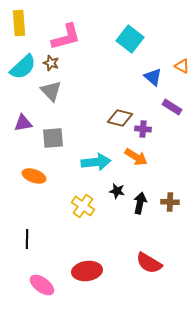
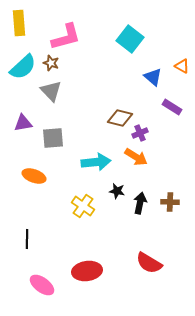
purple cross: moved 3 px left, 4 px down; rotated 28 degrees counterclockwise
